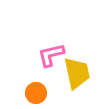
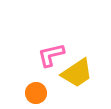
yellow trapezoid: rotated 68 degrees clockwise
